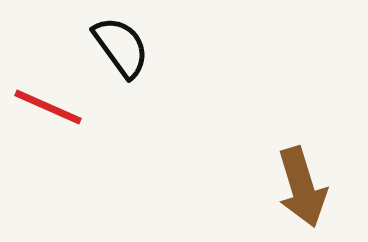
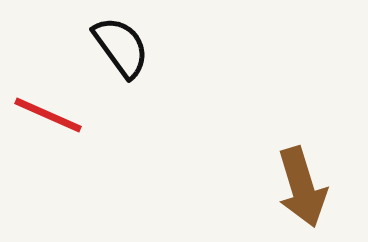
red line: moved 8 px down
